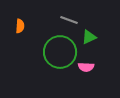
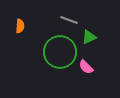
pink semicircle: rotated 42 degrees clockwise
